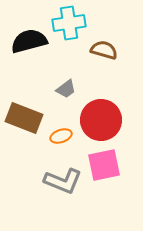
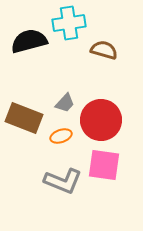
gray trapezoid: moved 1 px left, 14 px down; rotated 10 degrees counterclockwise
pink square: rotated 20 degrees clockwise
